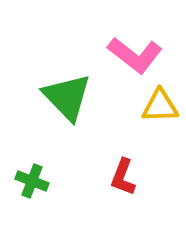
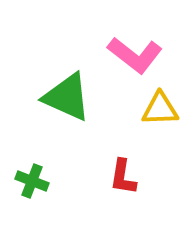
green triangle: rotated 22 degrees counterclockwise
yellow triangle: moved 3 px down
red L-shape: rotated 12 degrees counterclockwise
